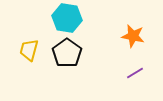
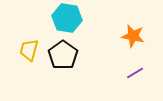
black pentagon: moved 4 px left, 2 px down
